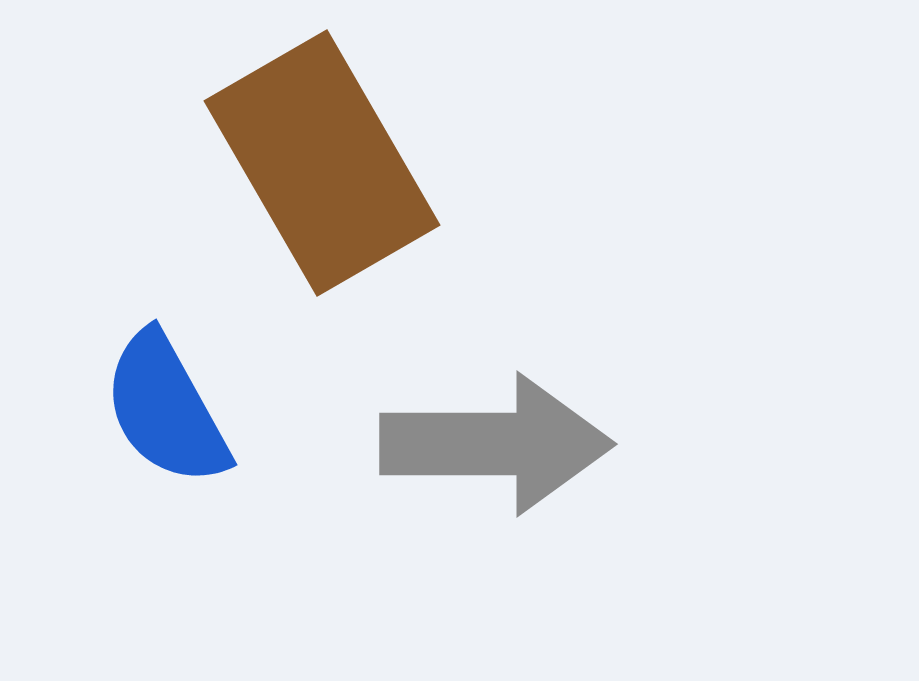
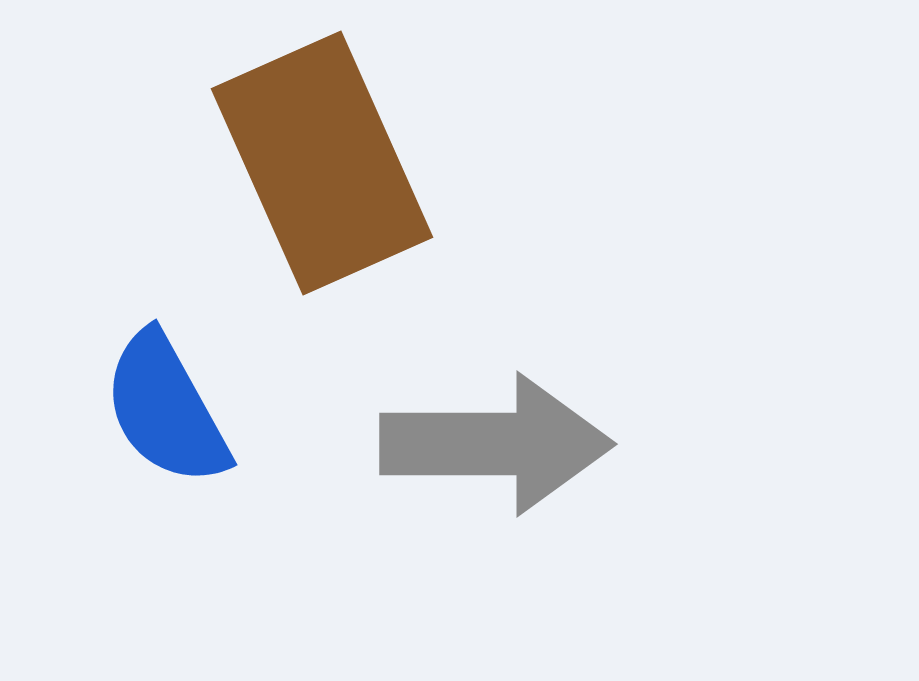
brown rectangle: rotated 6 degrees clockwise
